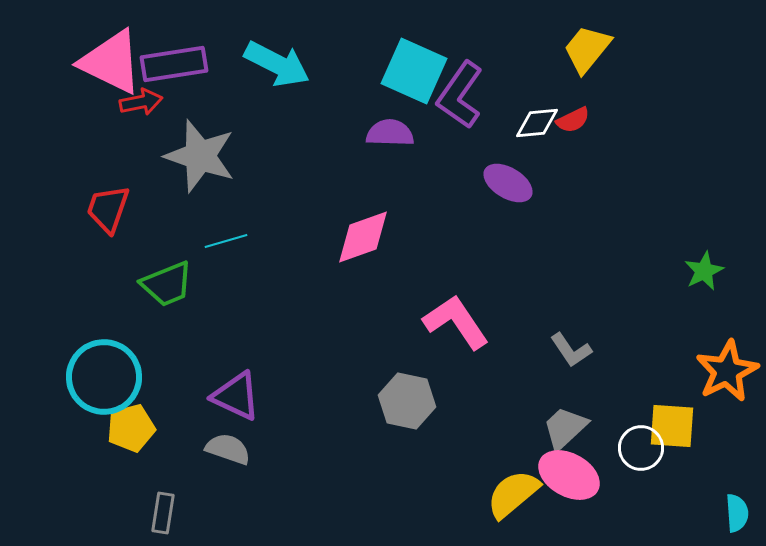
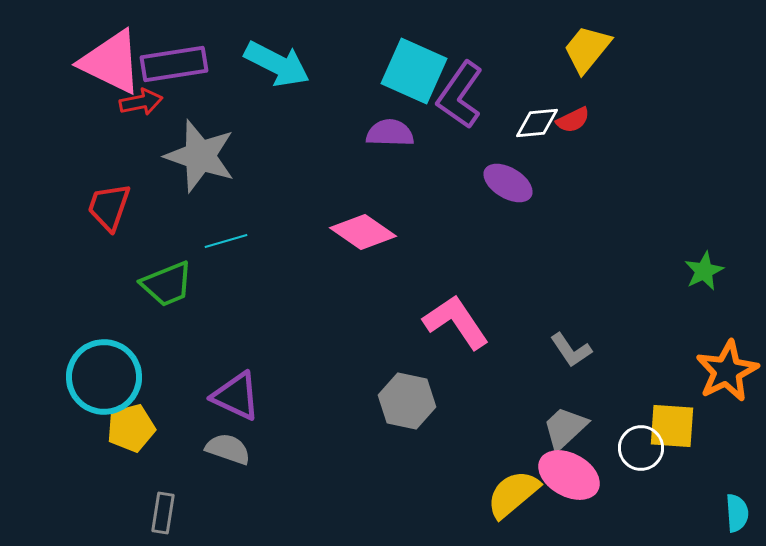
red trapezoid: moved 1 px right, 2 px up
pink diamond: moved 5 px up; rotated 54 degrees clockwise
